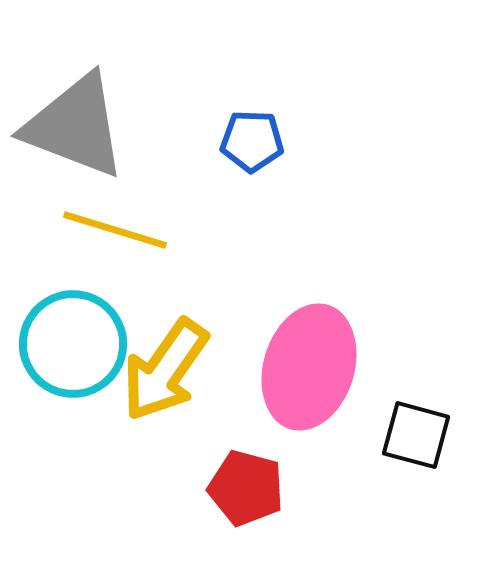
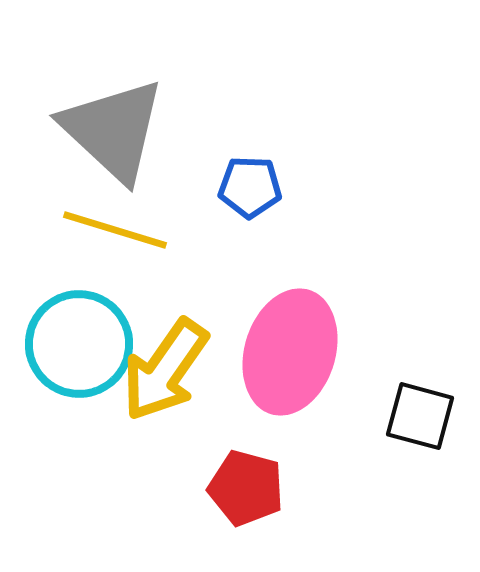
gray triangle: moved 38 px right, 4 px down; rotated 22 degrees clockwise
blue pentagon: moved 2 px left, 46 px down
cyan circle: moved 6 px right
pink ellipse: moved 19 px left, 15 px up
black square: moved 4 px right, 19 px up
